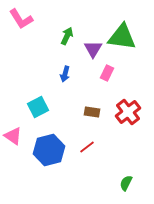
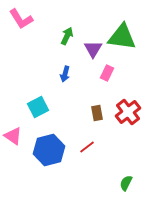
brown rectangle: moved 5 px right, 1 px down; rotated 70 degrees clockwise
